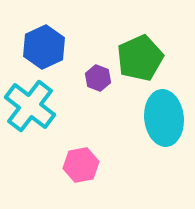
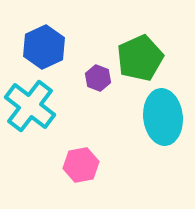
cyan ellipse: moved 1 px left, 1 px up
